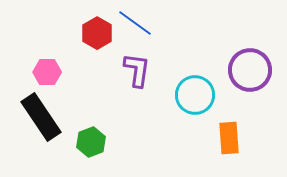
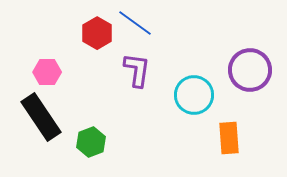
cyan circle: moved 1 px left
